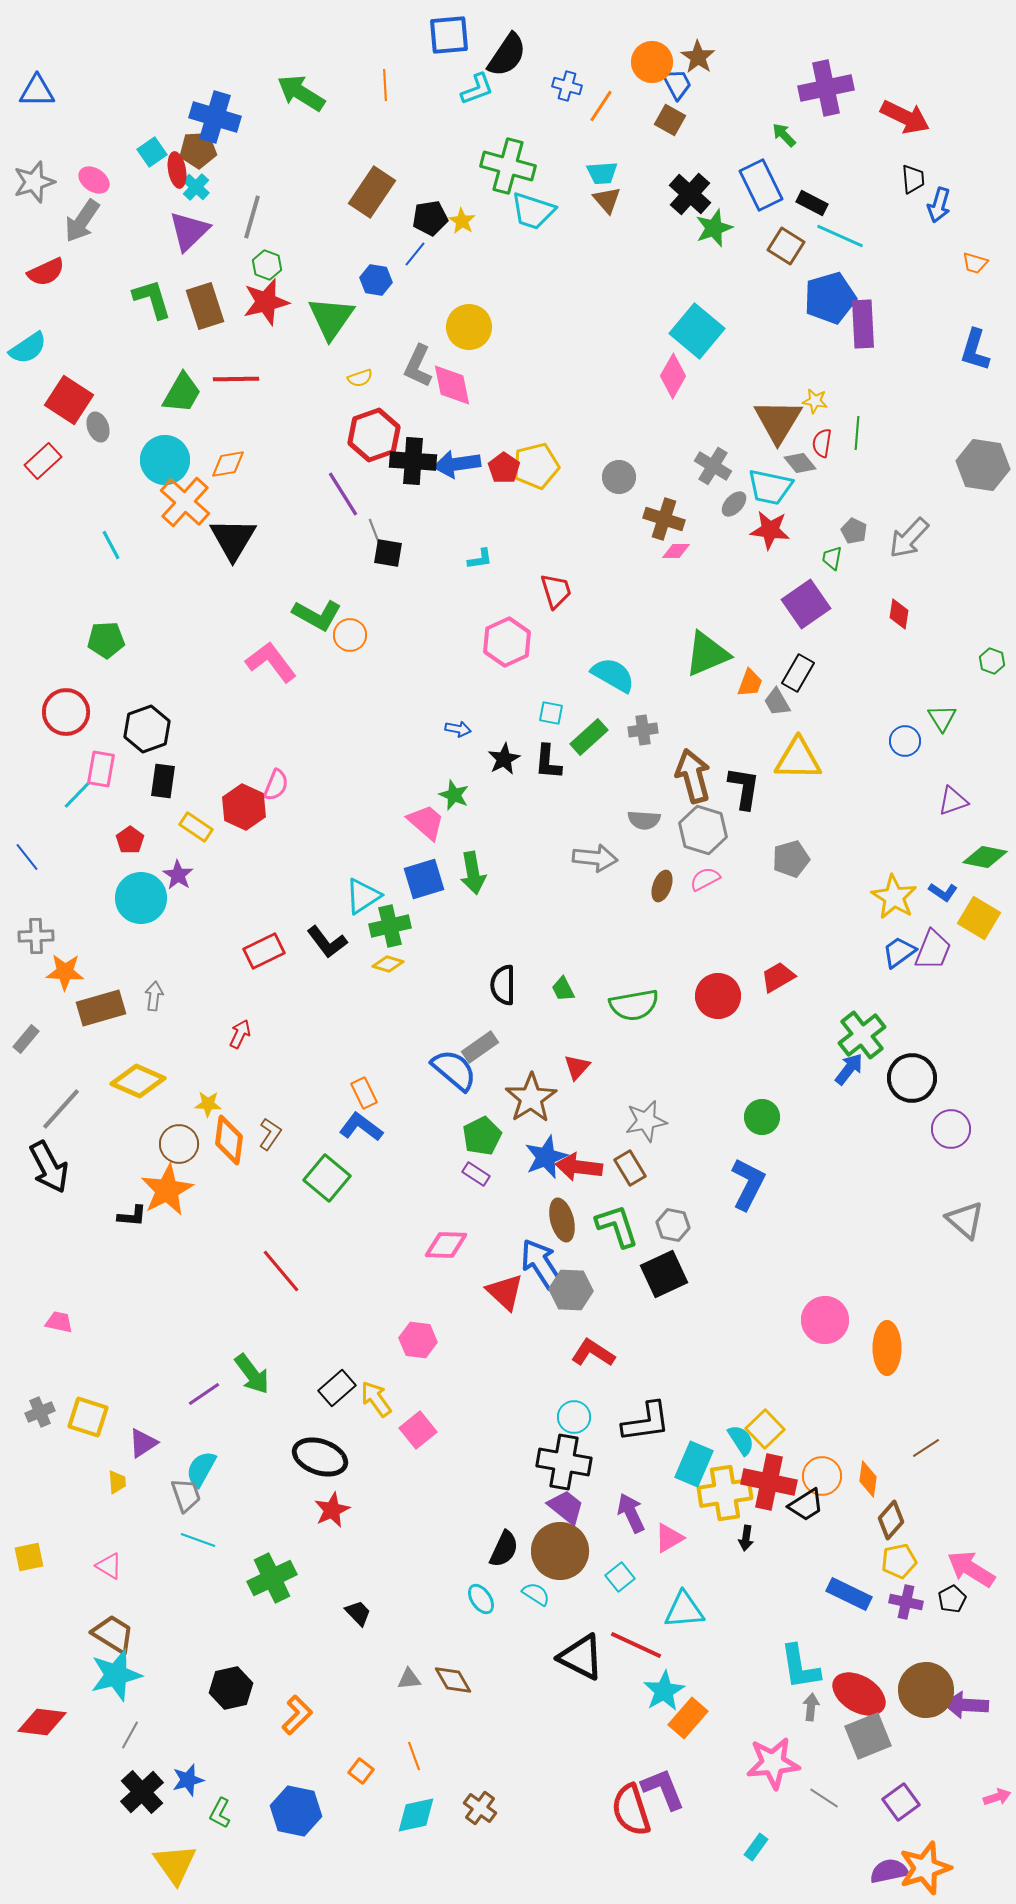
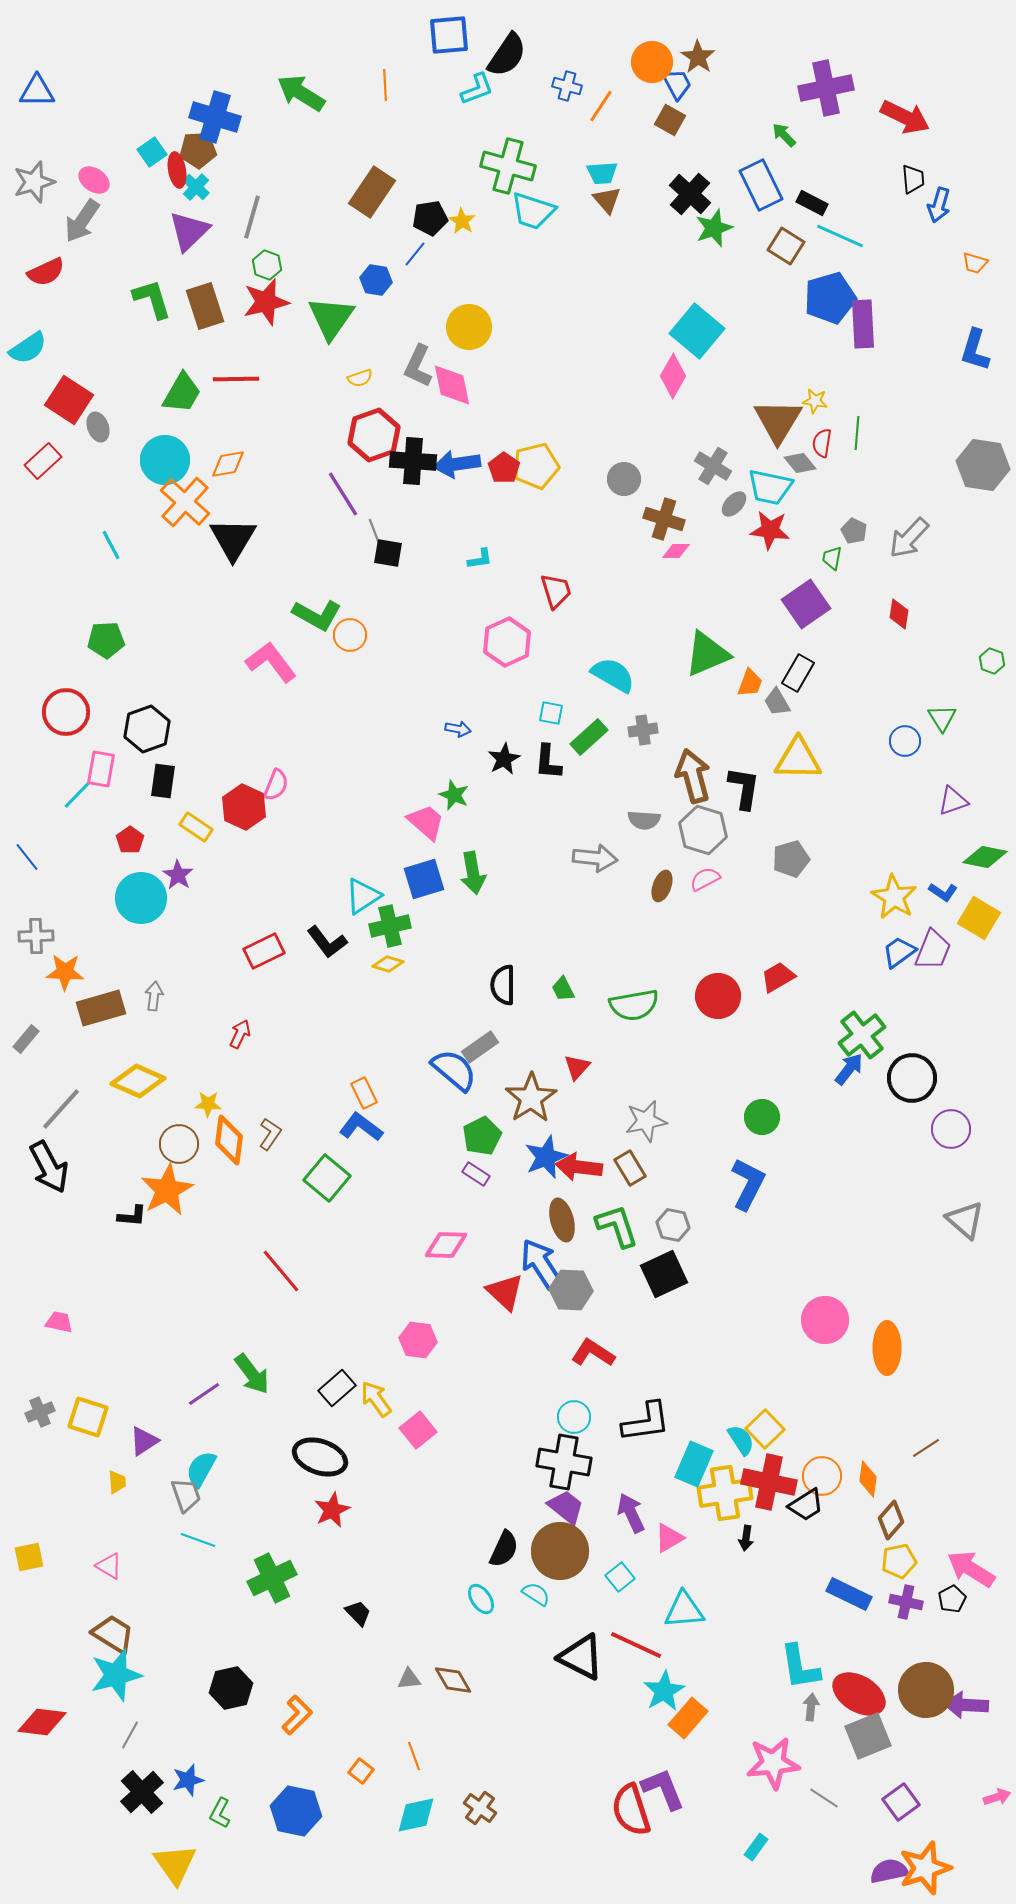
gray circle at (619, 477): moved 5 px right, 2 px down
purple triangle at (143, 1443): moved 1 px right, 2 px up
